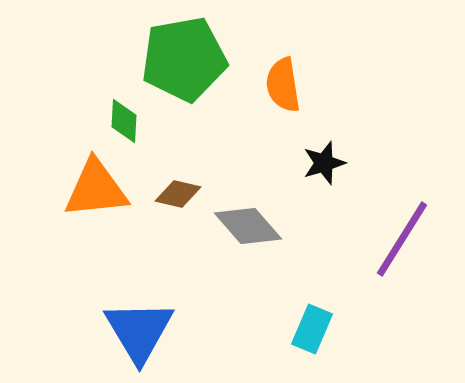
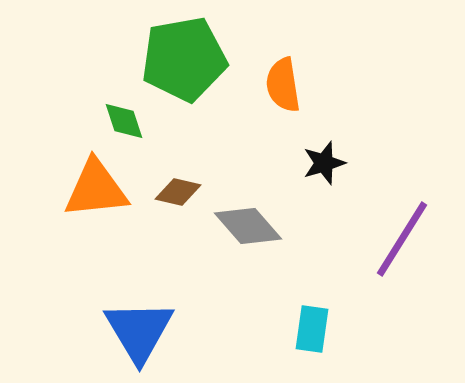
green diamond: rotated 21 degrees counterclockwise
brown diamond: moved 2 px up
cyan rectangle: rotated 15 degrees counterclockwise
